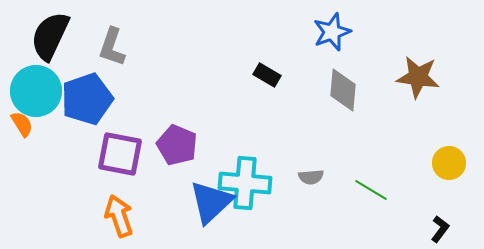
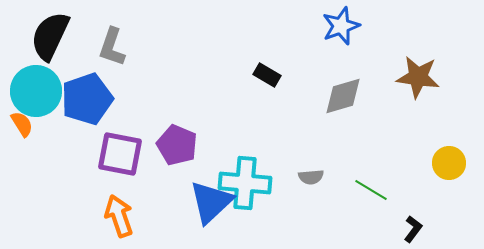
blue star: moved 9 px right, 6 px up
gray diamond: moved 6 px down; rotated 69 degrees clockwise
black L-shape: moved 27 px left
